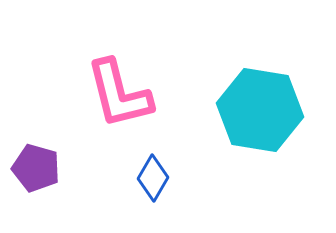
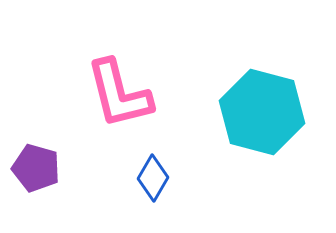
cyan hexagon: moved 2 px right, 2 px down; rotated 6 degrees clockwise
